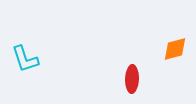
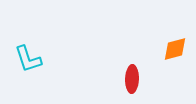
cyan L-shape: moved 3 px right
